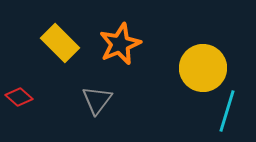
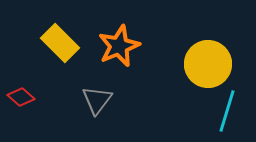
orange star: moved 1 px left, 2 px down
yellow circle: moved 5 px right, 4 px up
red diamond: moved 2 px right
